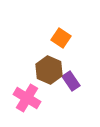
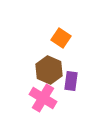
purple rectangle: rotated 42 degrees clockwise
pink cross: moved 16 px right
